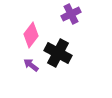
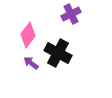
pink diamond: moved 3 px left
purple arrow: moved 2 px up
